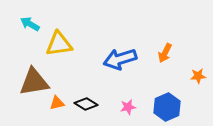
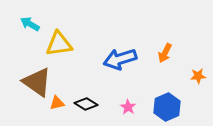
brown triangle: moved 3 px right; rotated 44 degrees clockwise
pink star: rotated 28 degrees counterclockwise
